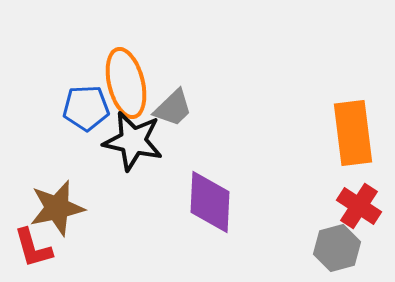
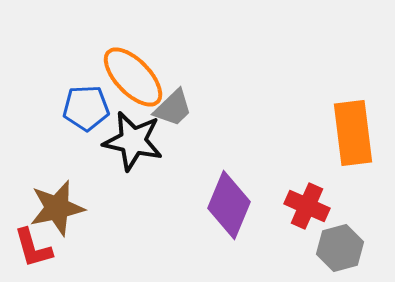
orange ellipse: moved 7 px right, 6 px up; rotated 30 degrees counterclockwise
purple diamond: moved 19 px right, 3 px down; rotated 20 degrees clockwise
red cross: moved 52 px left; rotated 9 degrees counterclockwise
gray hexagon: moved 3 px right
